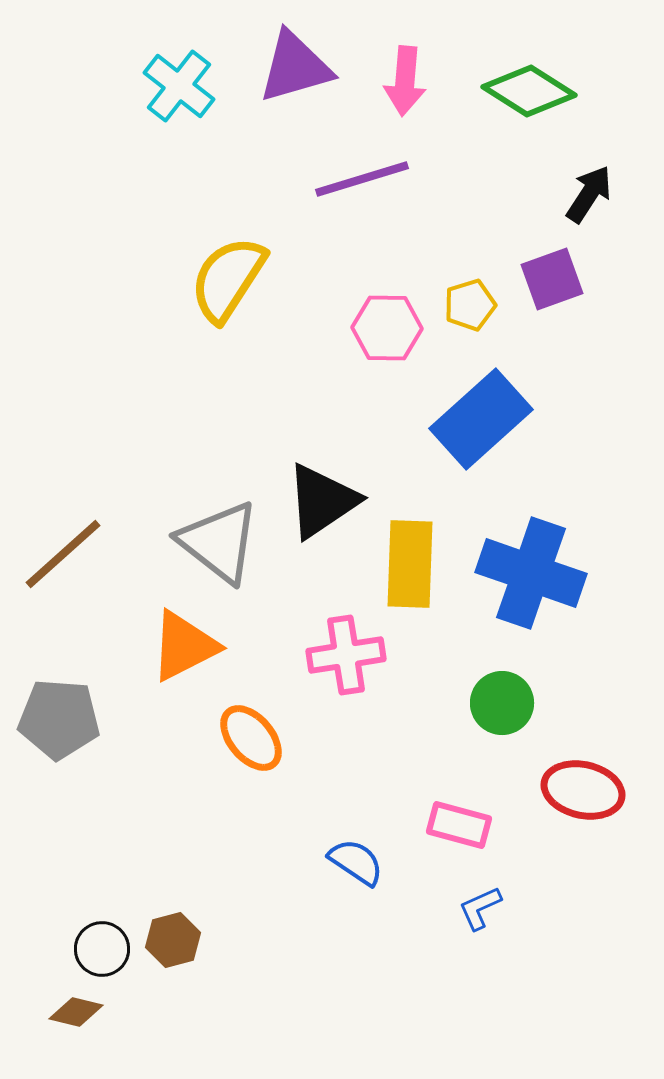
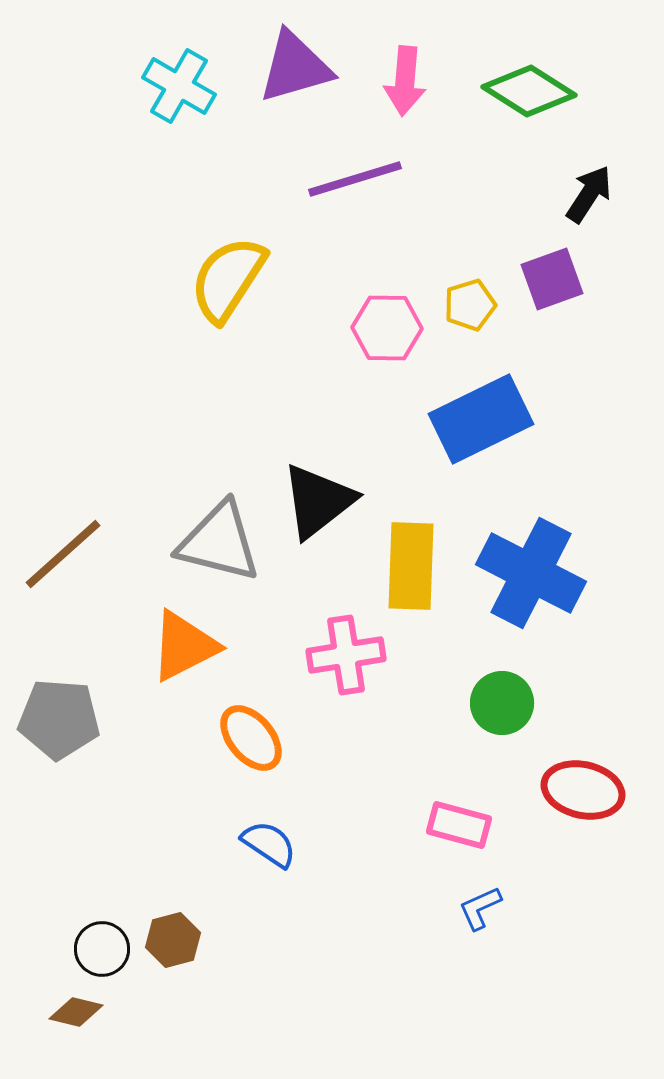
cyan cross: rotated 8 degrees counterclockwise
purple line: moved 7 px left
blue rectangle: rotated 16 degrees clockwise
black triangle: moved 4 px left; rotated 4 degrees counterclockwise
gray triangle: rotated 24 degrees counterclockwise
yellow rectangle: moved 1 px right, 2 px down
blue cross: rotated 8 degrees clockwise
blue semicircle: moved 87 px left, 18 px up
